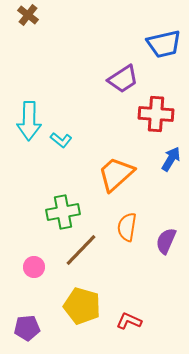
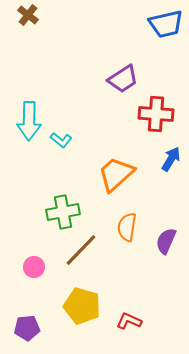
blue trapezoid: moved 2 px right, 20 px up
